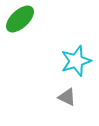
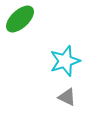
cyan star: moved 11 px left
